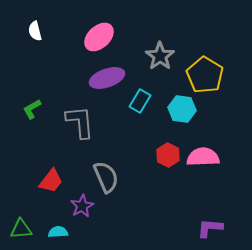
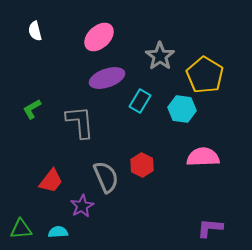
red hexagon: moved 26 px left, 10 px down
